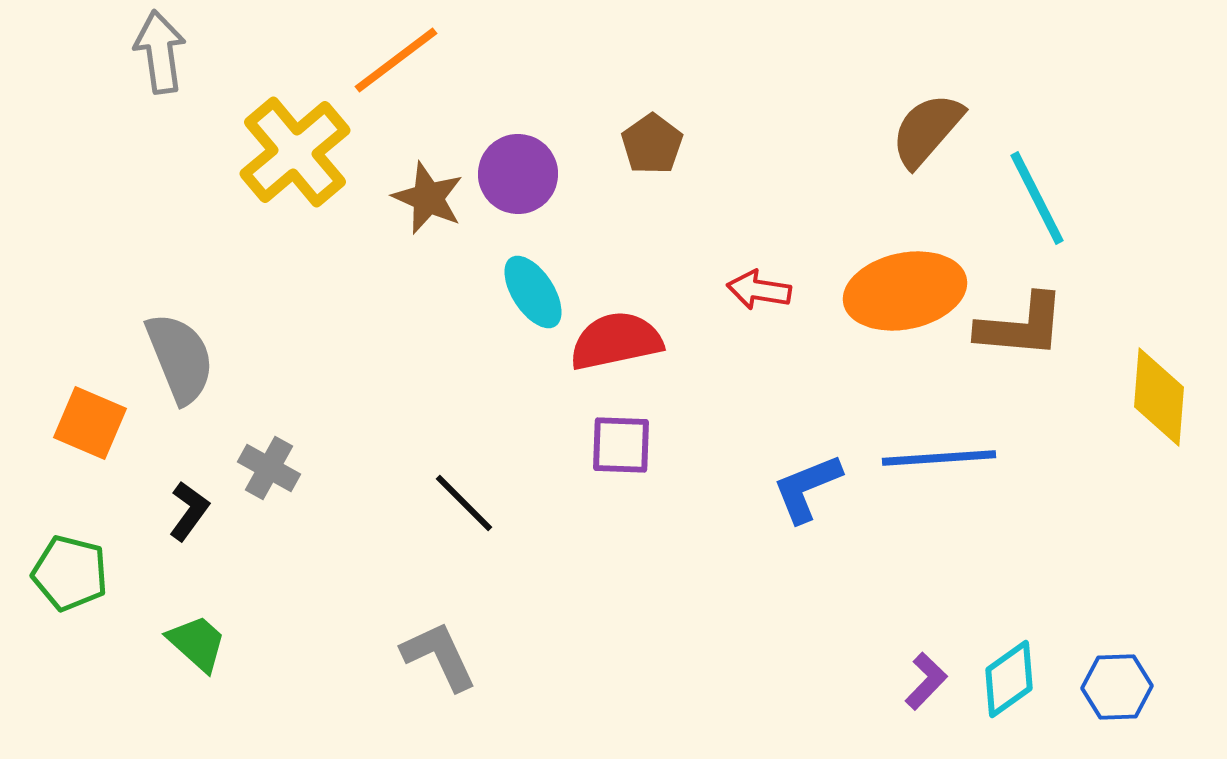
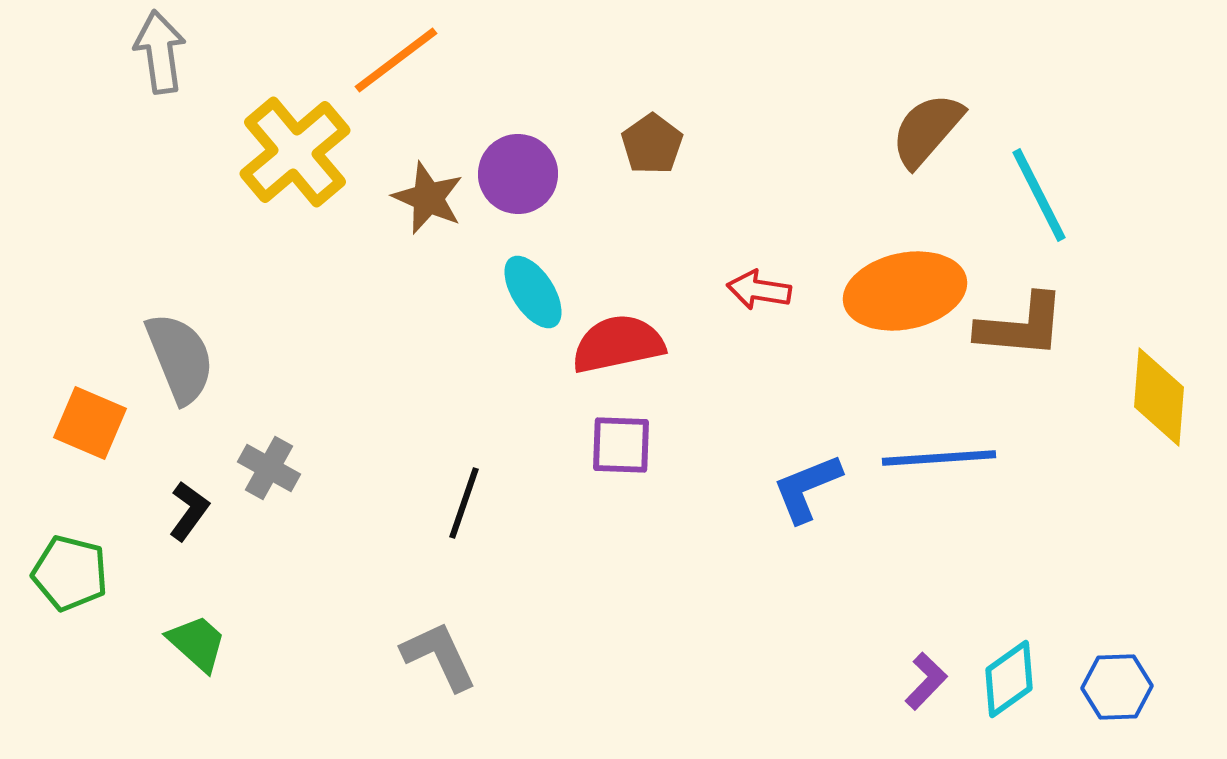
cyan line: moved 2 px right, 3 px up
red semicircle: moved 2 px right, 3 px down
black line: rotated 64 degrees clockwise
